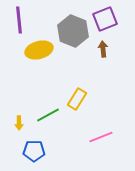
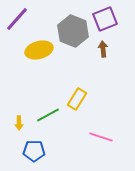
purple line: moved 2 px left, 1 px up; rotated 48 degrees clockwise
pink line: rotated 40 degrees clockwise
